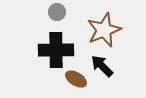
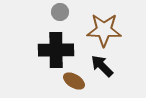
gray circle: moved 3 px right
brown star: rotated 24 degrees clockwise
brown ellipse: moved 2 px left, 2 px down
